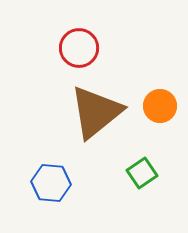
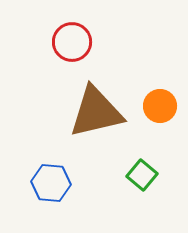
red circle: moved 7 px left, 6 px up
brown triangle: rotated 26 degrees clockwise
green square: moved 2 px down; rotated 16 degrees counterclockwise
